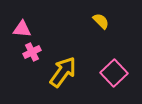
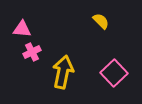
yellow arrow: rotated 24 degrees counterclockwise
